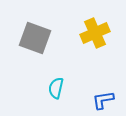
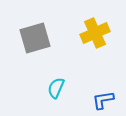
gray square: rotated 36 degrees counterclockwise
cyan semicircle: rotated 10 degrees clockwise
